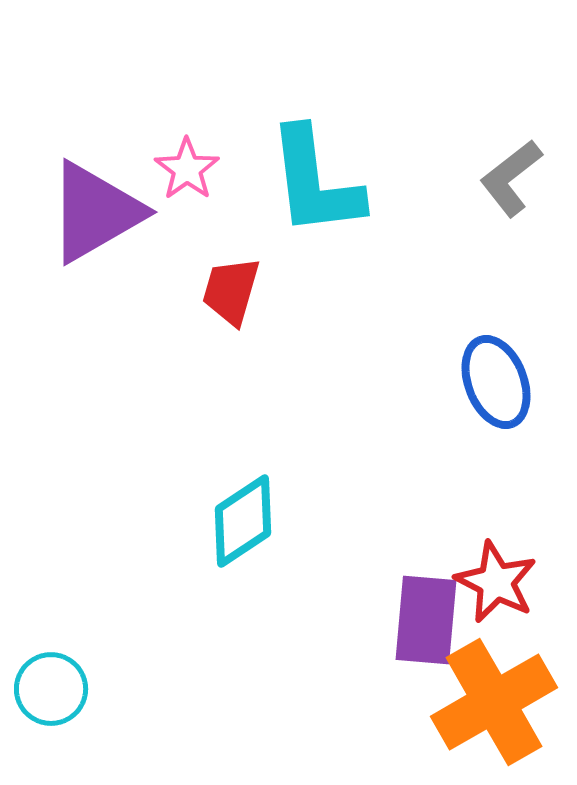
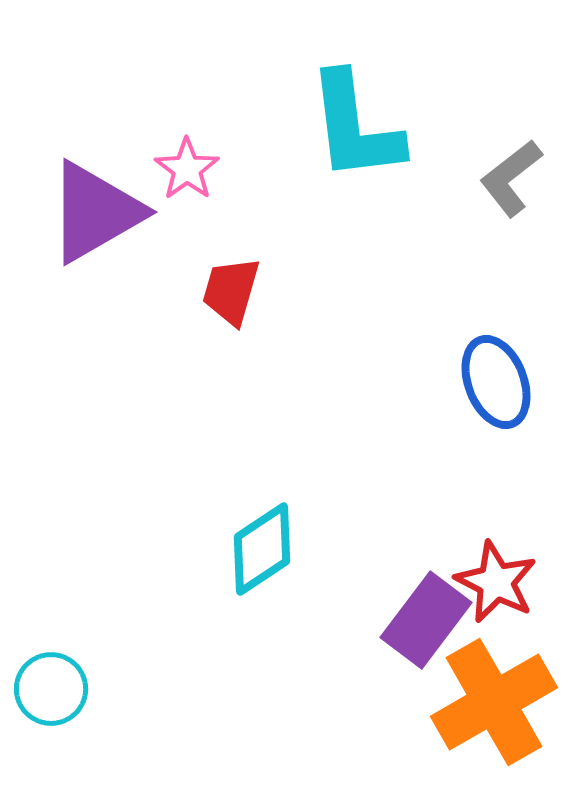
cyan L-shape: moved 40 px right, 55 px up
cyan diamond: moved 19 px right, 28 px down
purple rectangle: rotated 32 degrees clockwise
